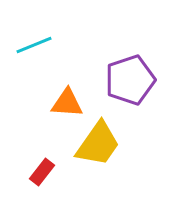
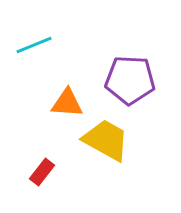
purple pentagon: rotated 21 degrees clockwise
yellow trapezoid: moved 8 px right, 4 px up; rotated 96 degrees counterclockwise
